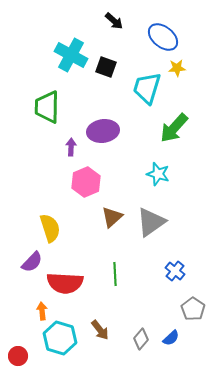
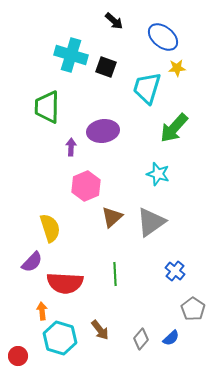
cyan cross: rotated 12 degrees counterclockwise
pink hexagon: moved 4 px down
